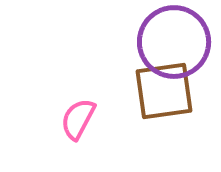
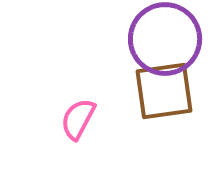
purple circle: moved 9 px left, 3 px up
